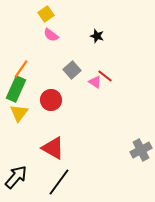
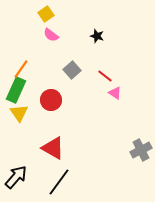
pink triangle: moved 20 px right, 11 px down
green rectangle: moved 1 px down
yellow triangle: rotated 12 degrees counterclockwise
